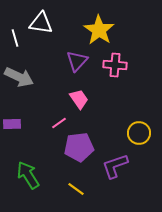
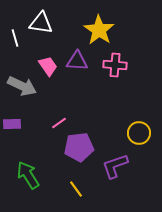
purple triangle: rotated 50 degrees clockwise
gray arrow: moved 3 px right, 9 px down
pink trapezoid: moved 31 px left, 33 px up
yellow line: rotated 18 degrees clockwise
